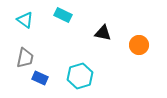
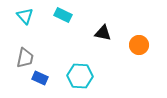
cyan triangle: moved 4 px up; rotated 12 degrees clockwise
cyan hexagon: rotated 20 degrees clockwise
